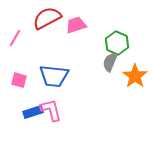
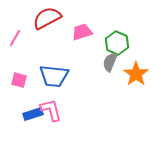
pink trapezoid: moved 6 px right, 7 px down
orange star: moved 1 px right, 2 px up
blue rectangle: moved 2 px down
